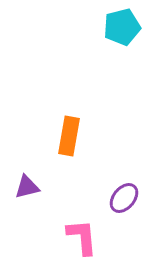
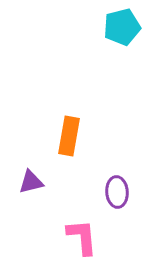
purple triangle: moved 4 px right, 5 px up
purple ellipse: moved 7 px left, 6 px up; rotated 44 degrees counterclockwise
